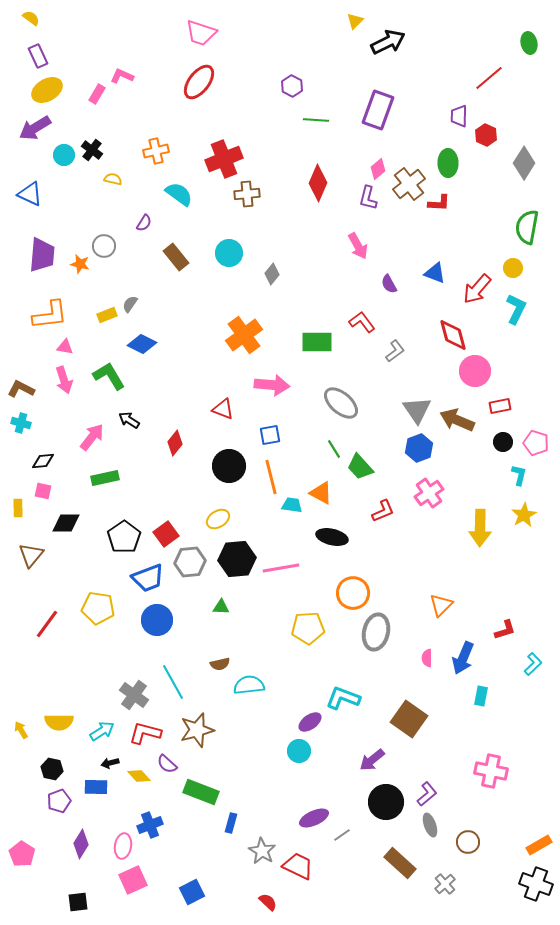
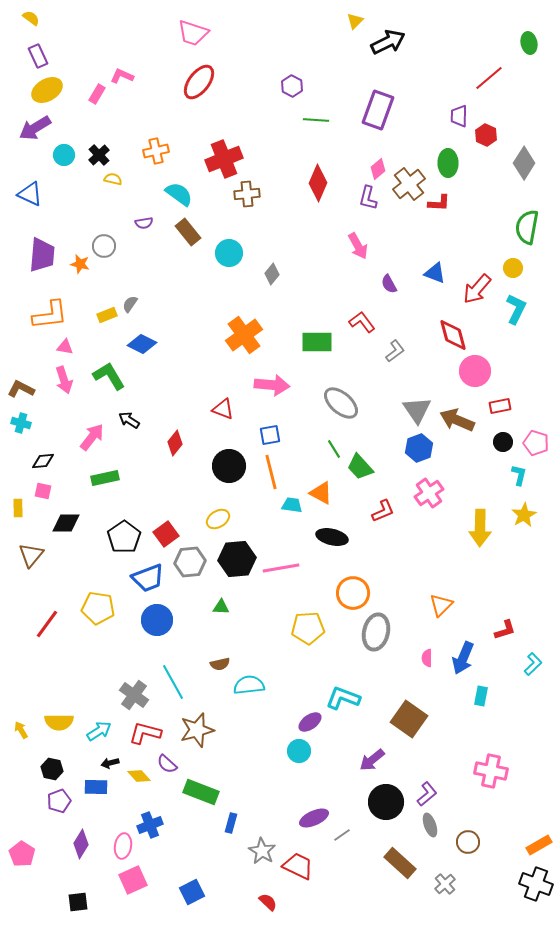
pink trapezoid at (201, 33): moved 8 px left
black cross at (92, 150): moved 7 px right, 5 px down; rotated 10 degrees clockwise
purple semicircle at (144, 223): rotated 48 degrees clockwise
brown rectangle at (176, 257): moved 12 px right, 25 px up
orange line at (271, 477): moved 5 px up
cyan arrow at (102, 731): moved 3 px left
